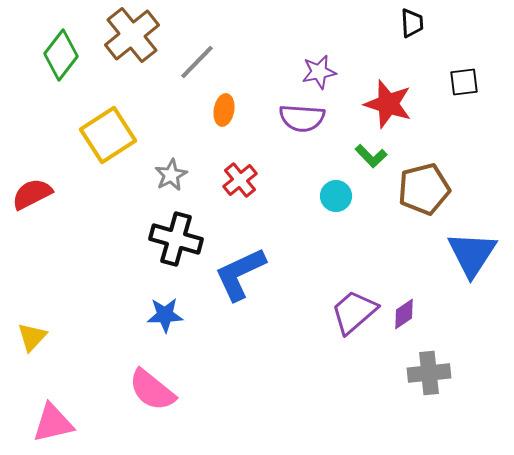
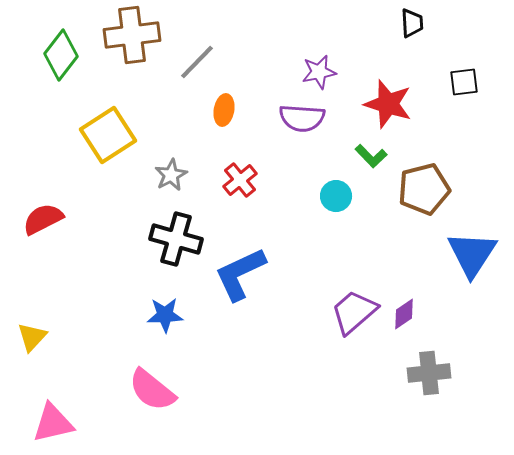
brown cross: rotated 32 degrees clockwise
red semicircle: moved 11 px right, 25 px down
